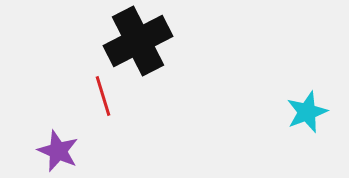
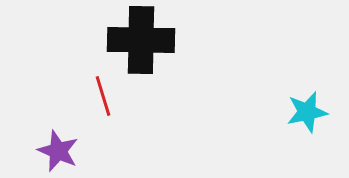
black cross: moved 3 px right, 1 px up; rotated 28 degrees clockwise
cyan star: rotated 9 degrees clockwise
